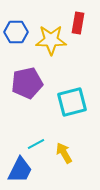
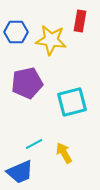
red rectangle: moved 2 px right, 2 px up
yellow star: rotated 8 degrees clockwise
cyan line: moved 2 px left
blue trapezoid: moved 2 px down; rotated 40 degrees clockwise
